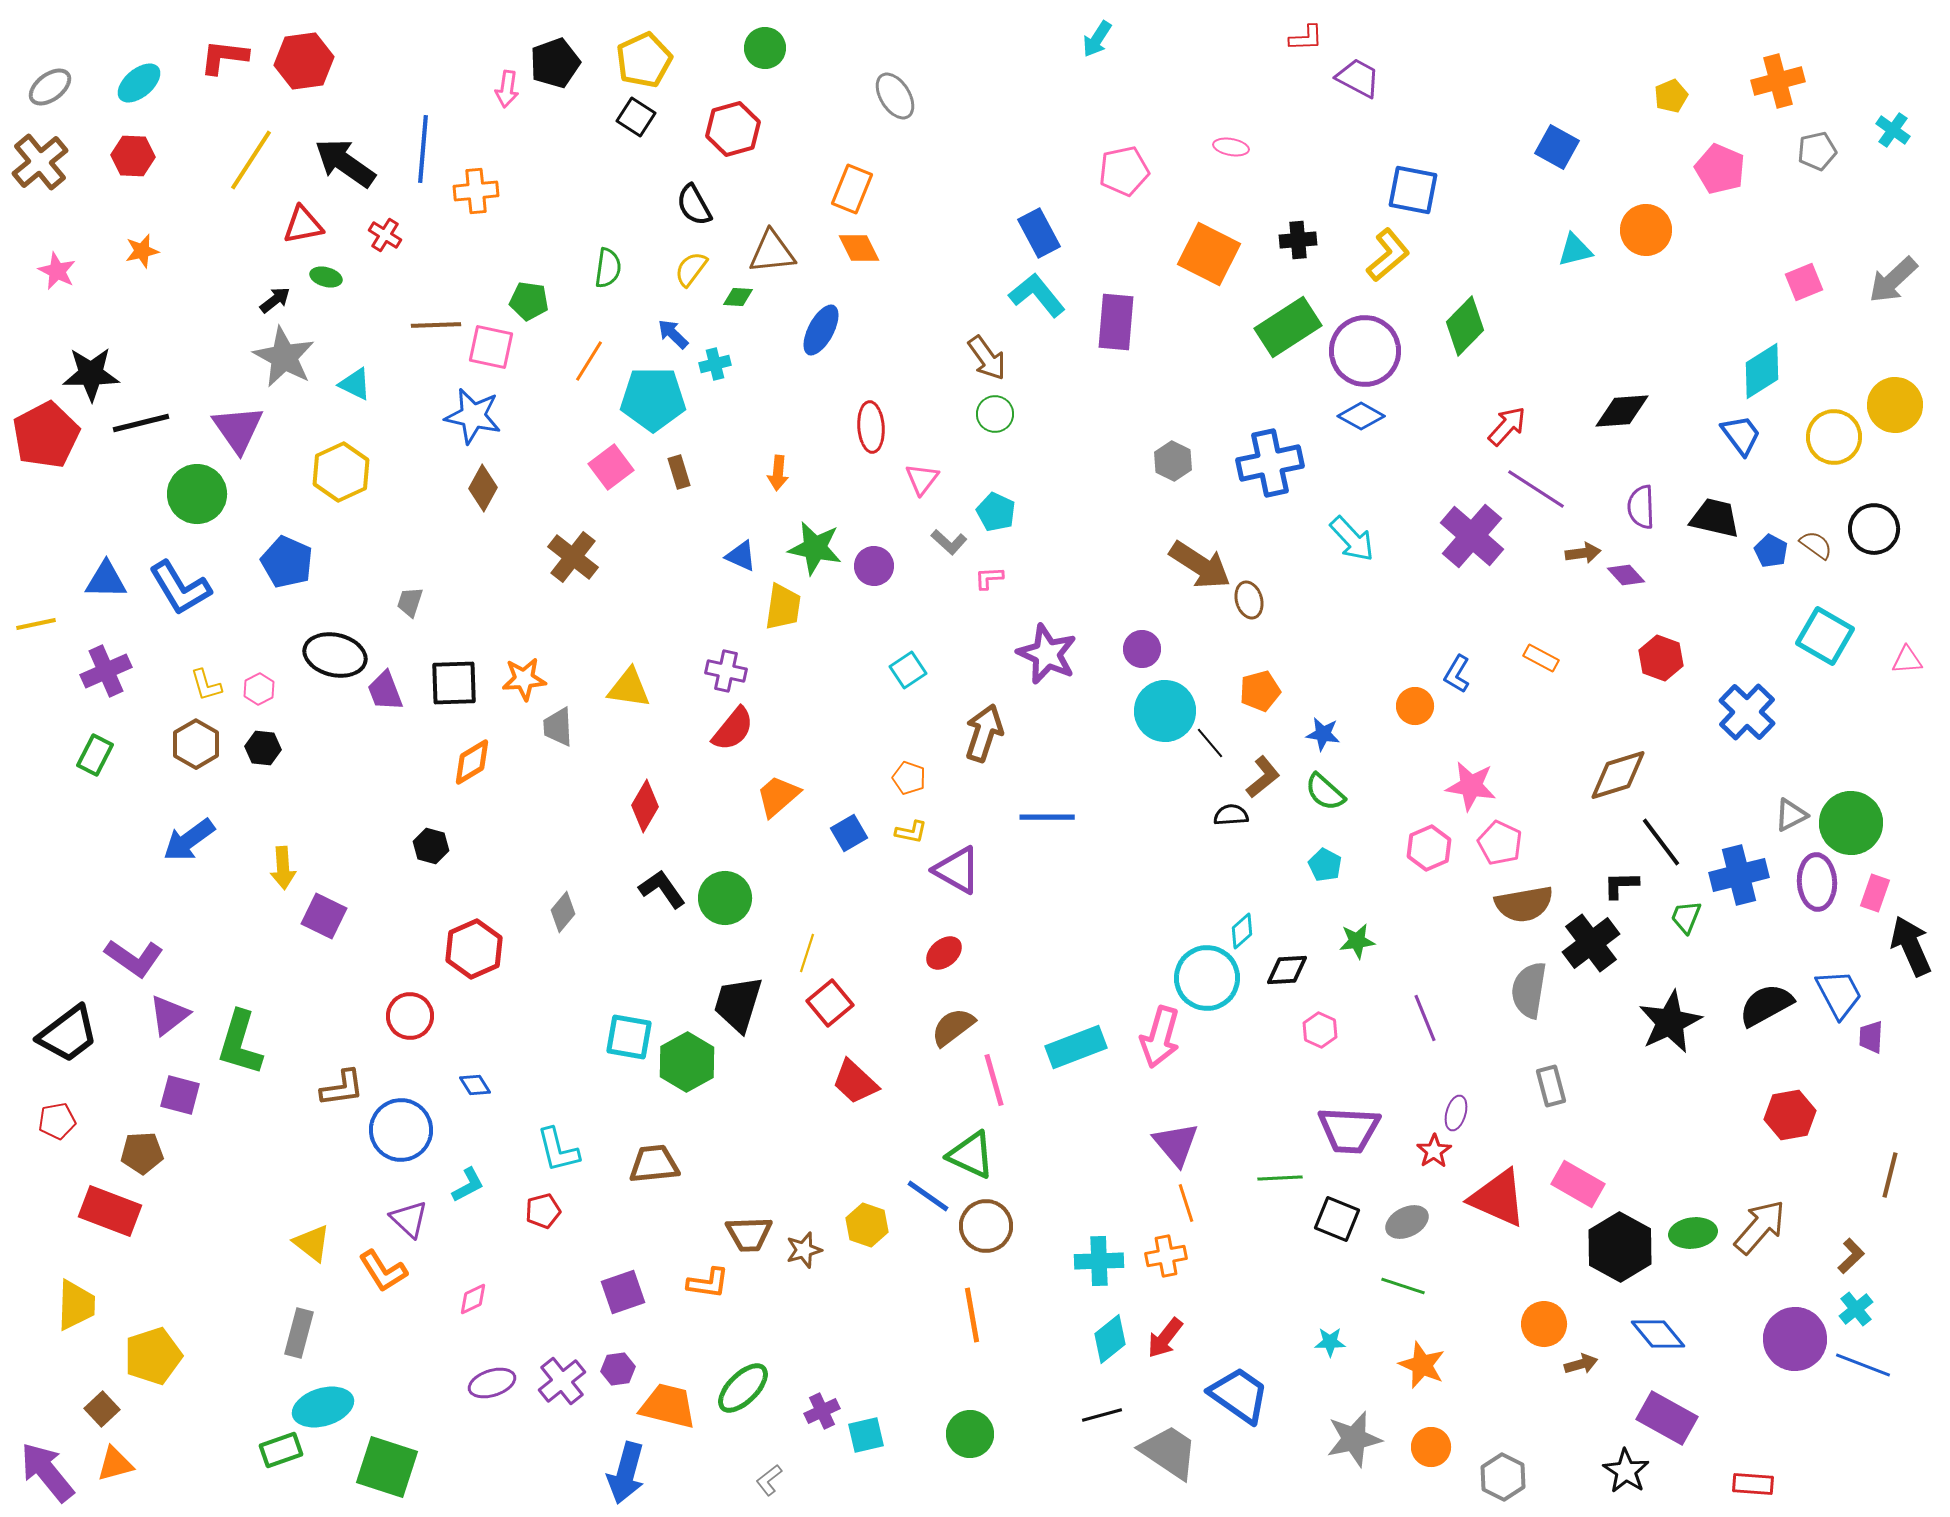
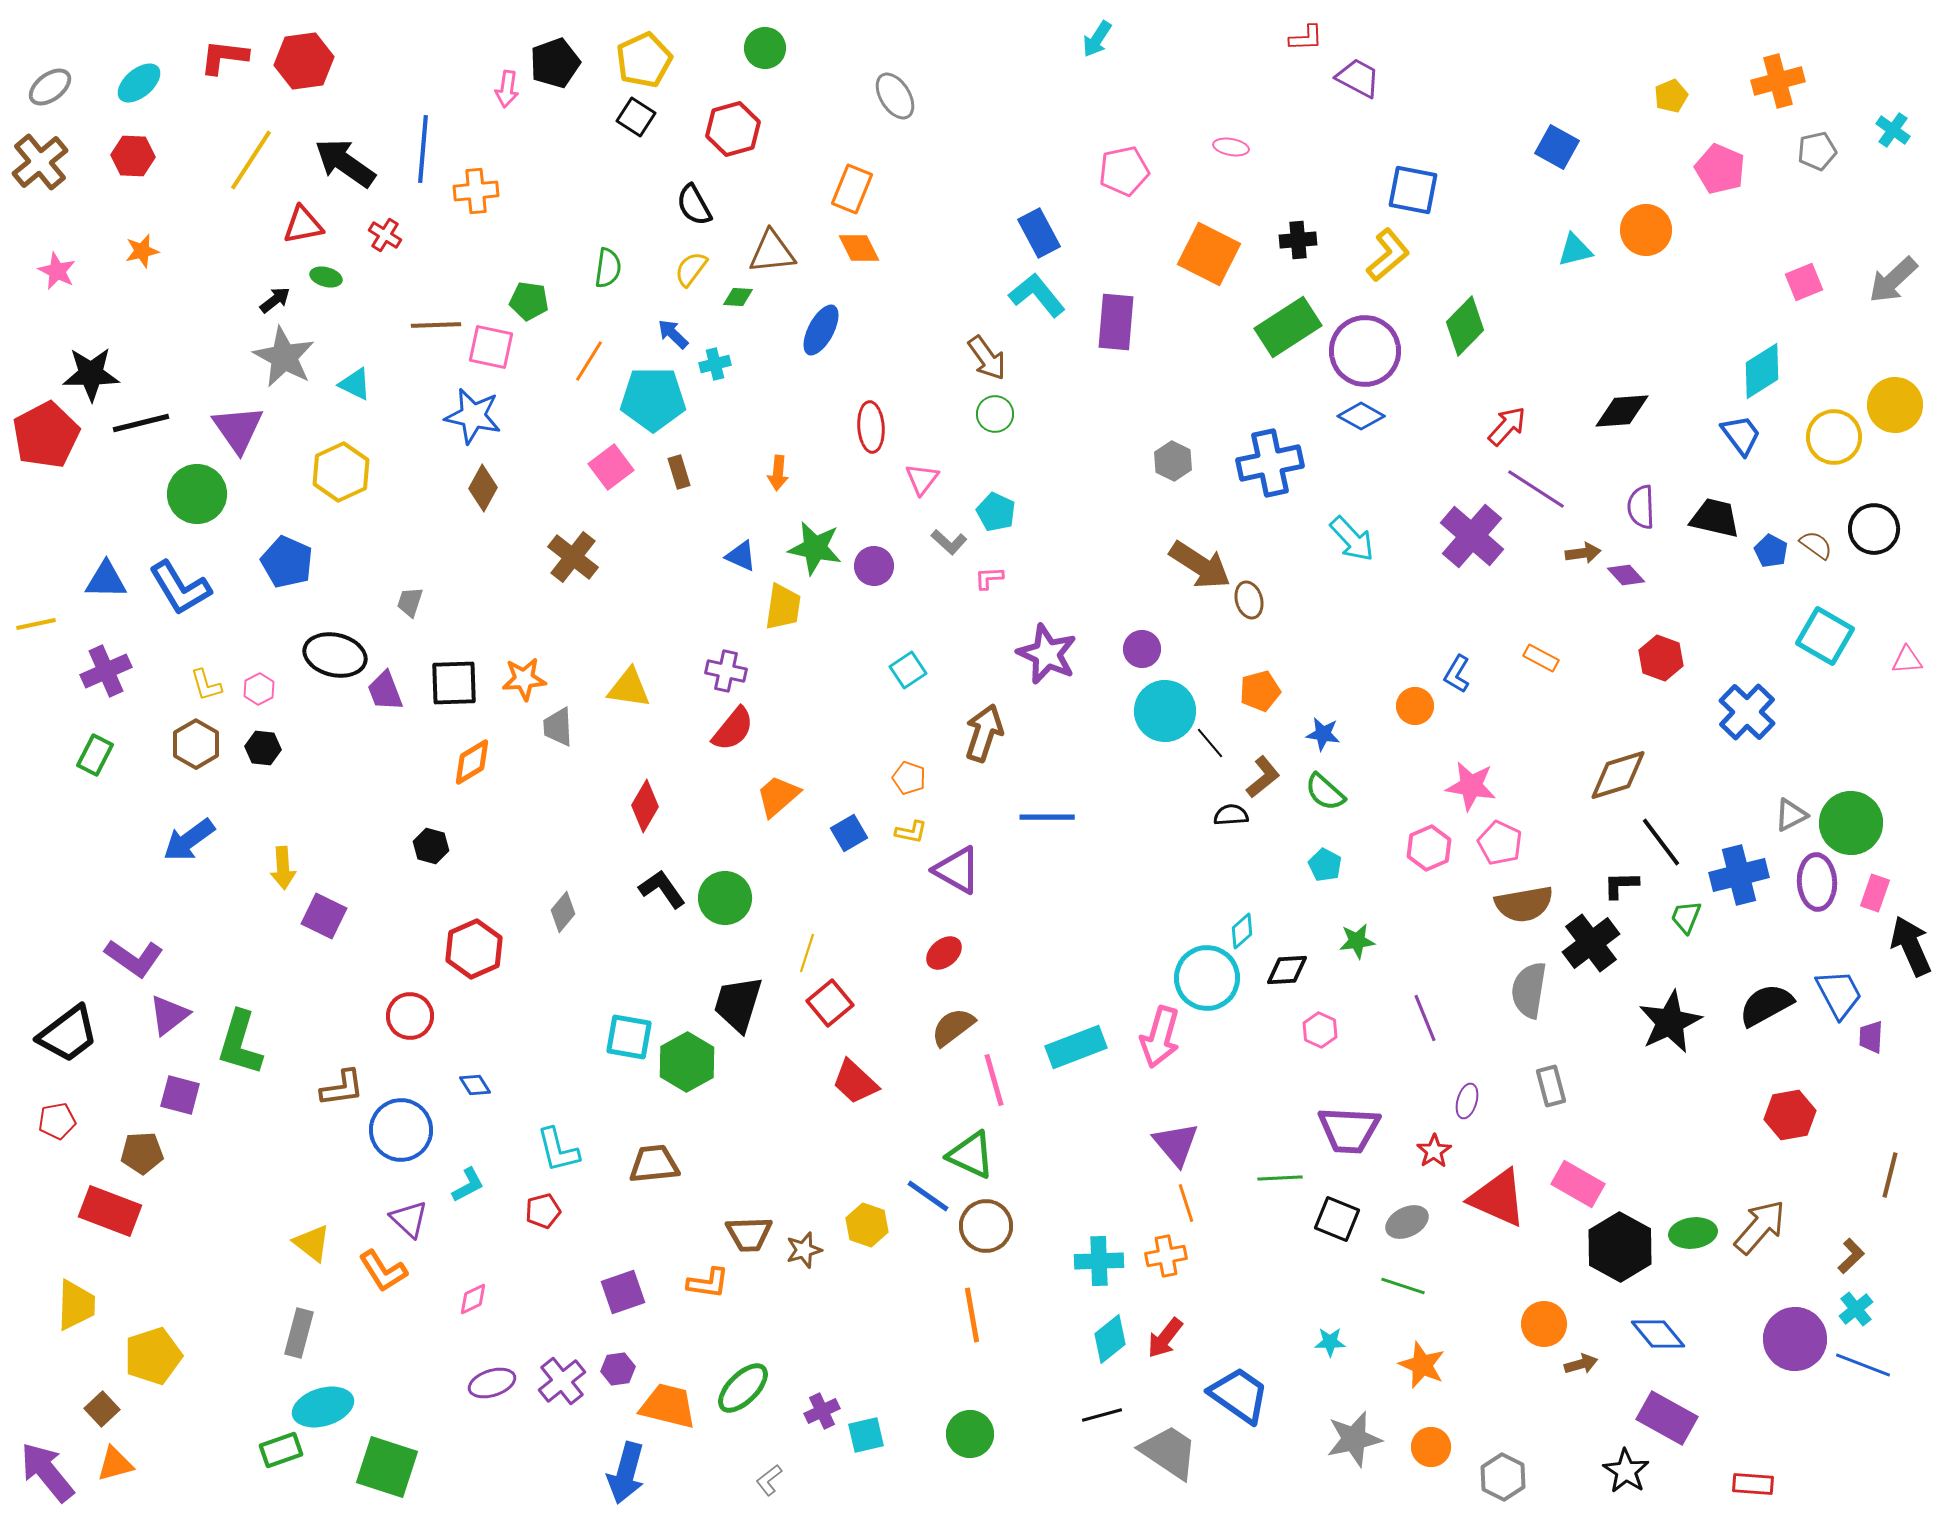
purple ellipse at (1456, 1113): moved 11 px right, 12 px up
